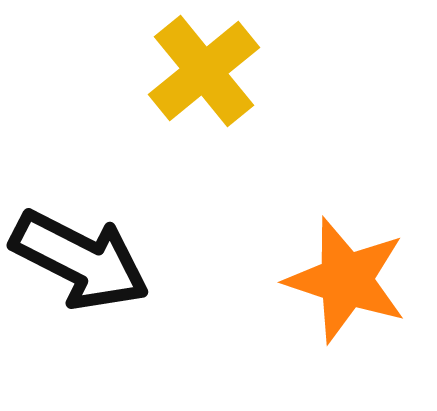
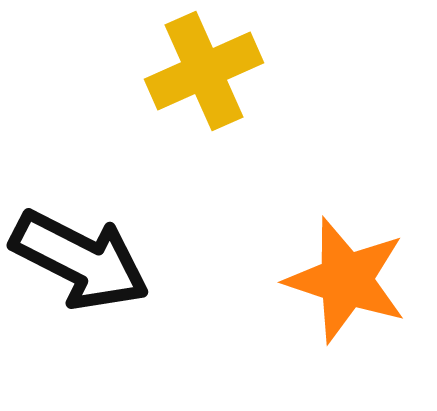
yellow cross: rotated 15 degrees clockwise
